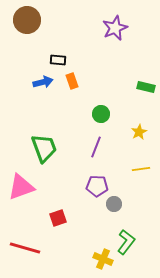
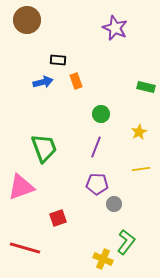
purple star: rotated 25 degrees counterclockwise
orange rectangle: moved 4 px right
purple pentagon: moved 2 px up
